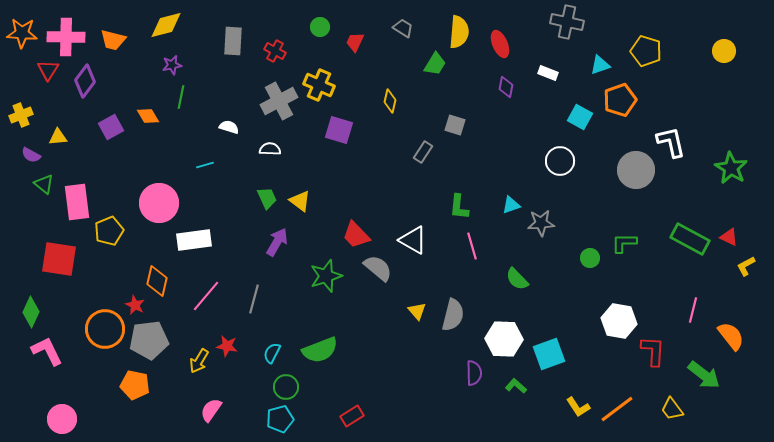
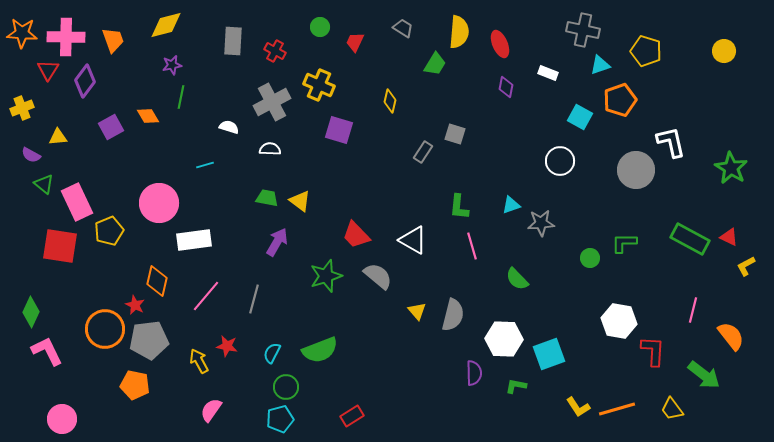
gray cross at (567, 22): moved 16 px right, 8 px down
orange trapezoid at (113, 40): rotated 124 degrees counterclockwise
gray cross at (279, 101): moved 7 px left, 1 px down
yellow cross at (21, 115): moved 1 px right, 7 px up
gray square at (455, 125): moved 9 px down
green trapezoid at (267, 198): rotated 55 degrees counterclockwise
pink rectangle at (77, 202): rotated 18 degrees counterclockwise
red square at (59, 259): moved 1 px right, 13 px up
gray semicircle at (378, 268): moved 8 px down
yellow arrow at (199, 361): rotated 120 degrees clockwise
green L-shape at (516, 386): rotated 30 degrees counterclockwise
orange line at (617, 409): rotated 21 degrees clockwise
